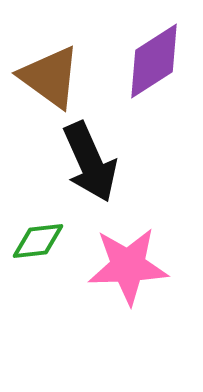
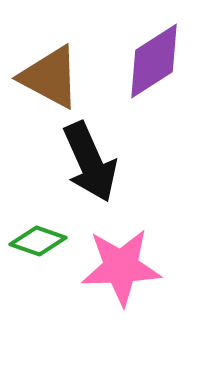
brown triangle: rotated 8 degrees counterclockwise
green diamond: rotated 26 degrees clockwise
pink star: moved 7 px left, 1 px down
